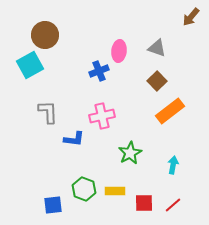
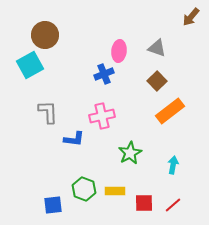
blue cross: moved 5 px right, 3 px down
